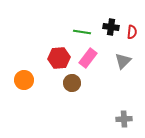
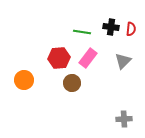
red semicircle: moved 1 px left, 3 px up
